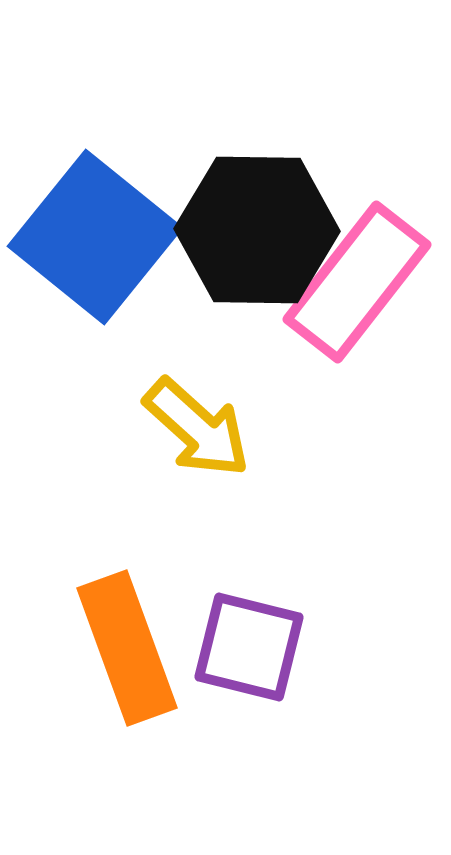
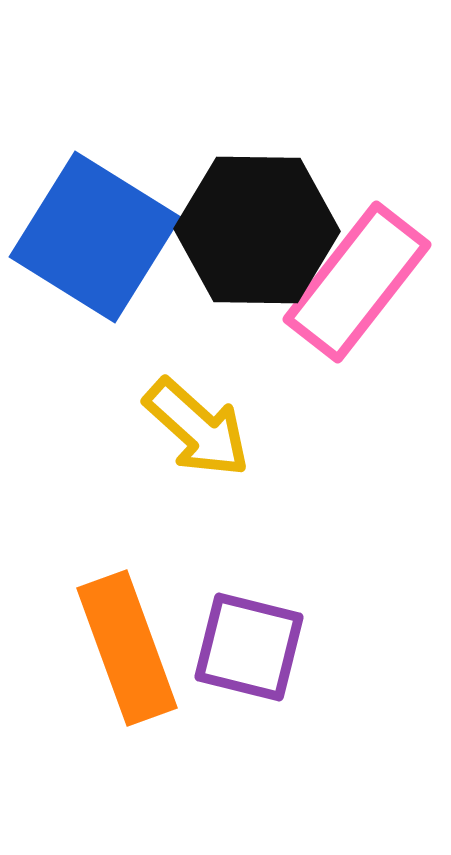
blue square: rotated 7 degrees counterclockwise
